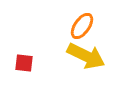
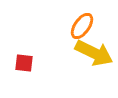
yellow arrow: moved 8 px right, 3 px up
